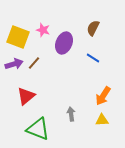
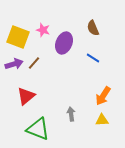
brown semicircle: rotated 49 degrees counterclockwise
